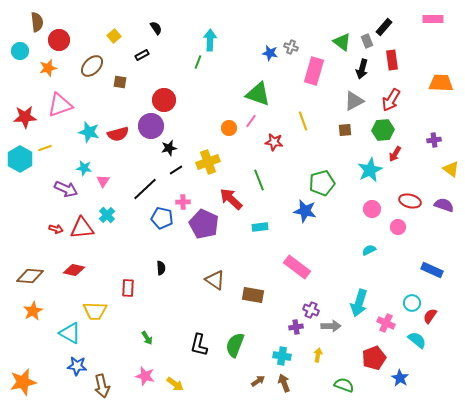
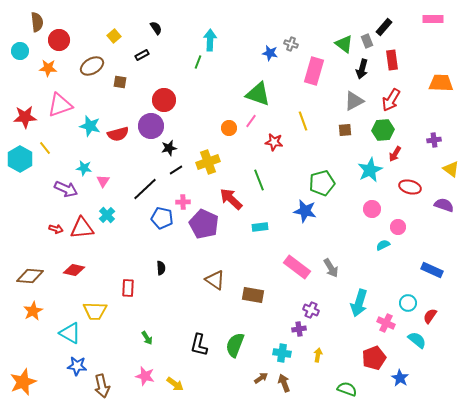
green triangle at (342, 42): moved 2 px right, 2 px down
gray cross at (291, 47): moved 3 px up
brown ellipse at (92, 66): rotated 15 degrees clockwise
orange star at (48, 68): rotated 18 degrees clockwise
cyan star at (89, 132): moved 1 px right, 6 px up
yellow line at (45, 148): rotated 72 degrees clockwise
red ellipse at (410, 201): moved 14 px up
cyan semicircle at (369, 250): moved 14 px right, 5 px up
cyan circle at (412, 303): moved 4 px left
gray arrow at (331, 326): moved 58 px up; rotated 60 degrees clockwise
purple cross at (296, 327): moved 3 px right, 2 px down
cyan cross at (282, 356): moved 3 px up
brown arrow at (258, 381): moved 3 px right, 3 px up
orange star at (23, 382): rotated 8 degrees counterclockwise
green semicircle at (344, 385): moved 3 px right, 4 px down
